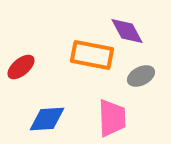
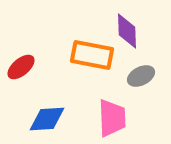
purple diamond: rotated 27 degrees clockwise
